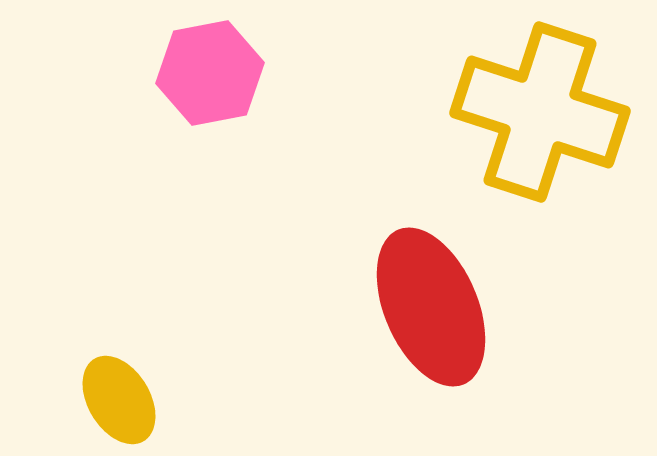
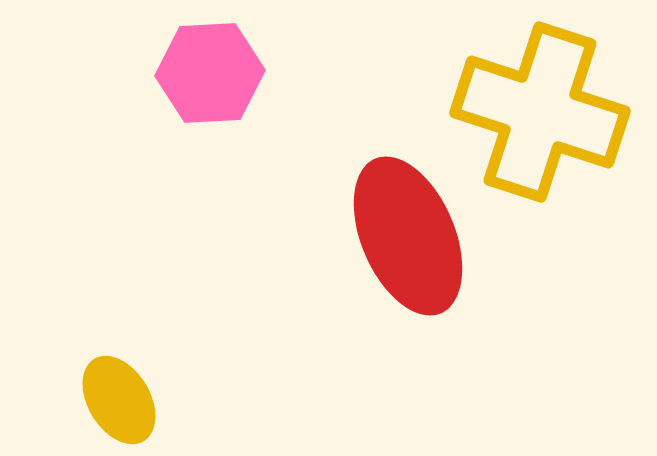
pink hexagon: rotated 8 degrees clockwise
red ellipse: moved 23 px left, 71 px up
